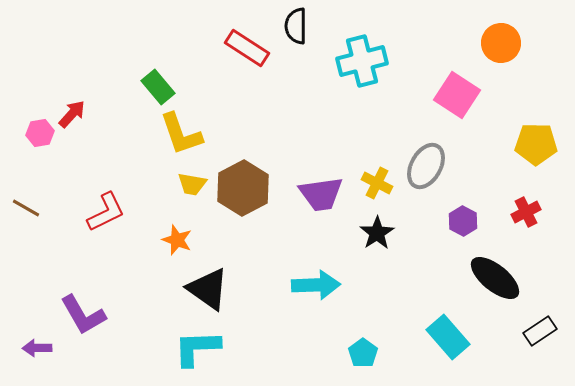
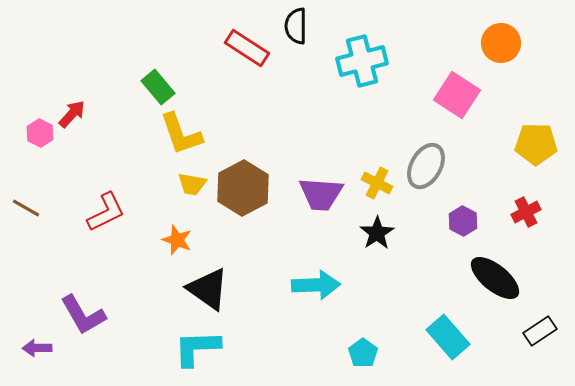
pink hexagon: rotated 24 degrees counterclockwise
purple trapezoid: rotated 12 degrees clockwise
